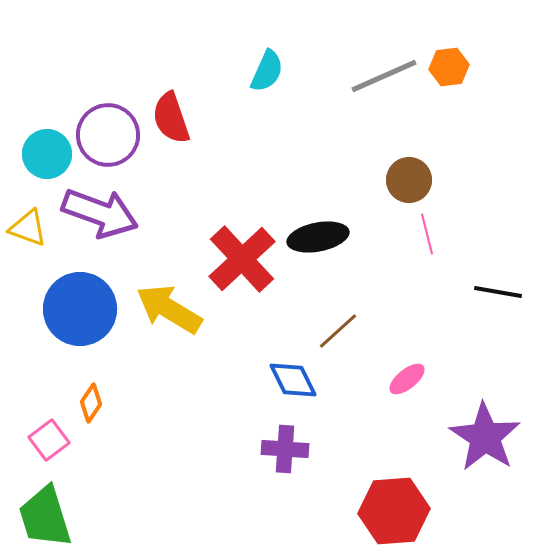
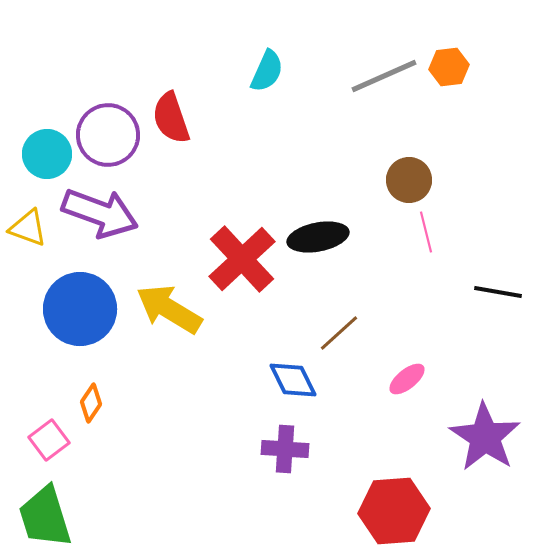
pink line: moved 1 px left, 2 px up
brown line: moved 1 px right, 2 px down
